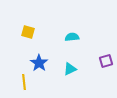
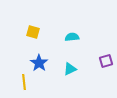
yellow square: moved 5 px right
